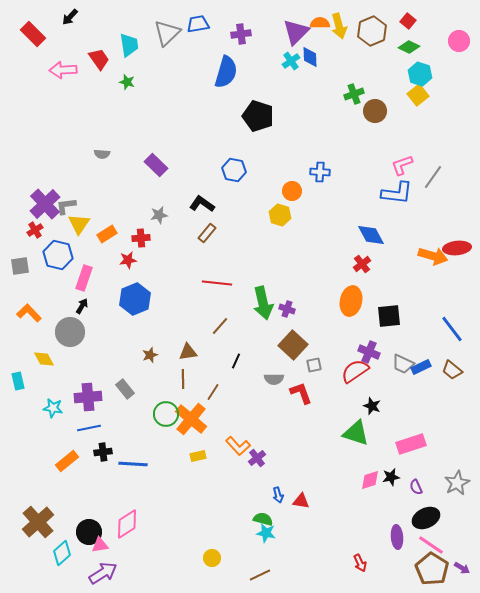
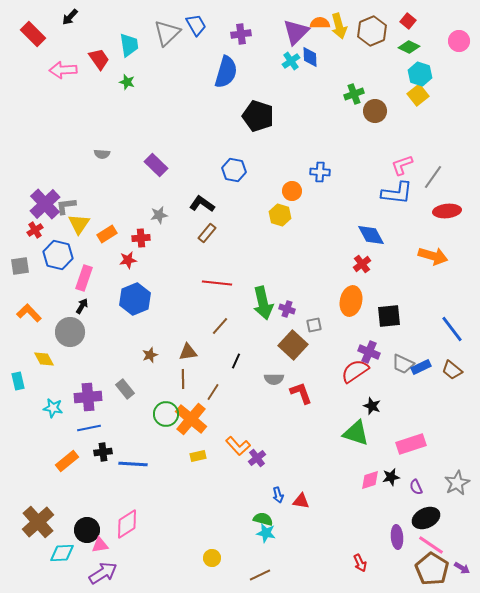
blue trapezoid at (198, 24): moved 2 px left, 1 px down; rotated 70 degrees clockwise
red ellipse at (457, 248): moved 10 px left, 37 px up
gray square at (314, 365): moved 40 px up
black circle at (89, 532): moved 2 px left, 2 px up
cyan diamond at (62, 553): rotated 40 degrees clockwise
